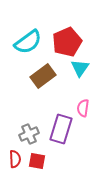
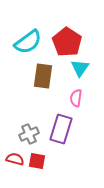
red pentagon: rotated 16 degrees counterclockwise
brown rectangle: rotated 45 degrees counterclockwise
pink semicircle: moved 7 px left, 10 px up
red semicircle: rotated 72 degrees counterclockwise
